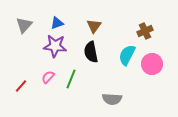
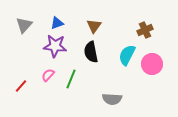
brown cross: moved 1 px up
pink semicircle: moved 2 px up
